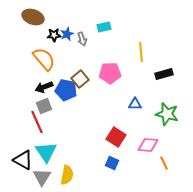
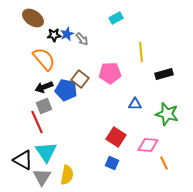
brown ellipse: moved 1 px down; rotated 15 degrees clockwise
cyan rectangle: moved 12 px right, 9 px up; rotated 16 degrees counterclockwise
gray arrow: rotated 24 degrees counterclockwise
brown square: rotated 12 degrees counterclockwise
